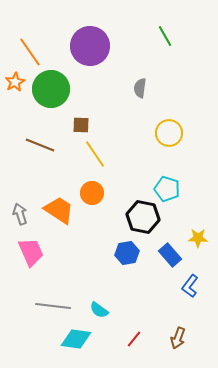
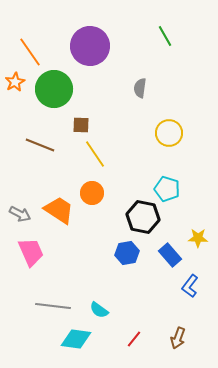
green circle: moved 3 px right
gray arrow: rotated 135 degrees clockwise
